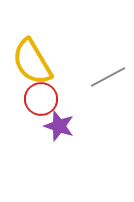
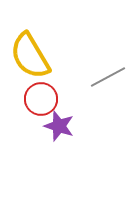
yellow semicircle: moved 2 px left, 6 px up
